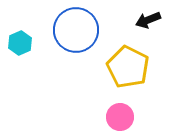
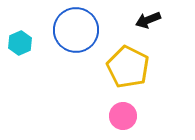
pink circle: moved 3 px right, 1 px up
